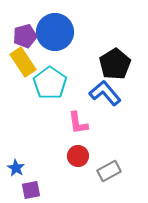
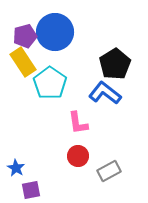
blue L-shape: rotated 12 degrees counterclockwise
